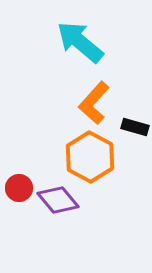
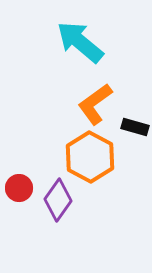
orange L-shape: moved 1 px right, 1 px down; rotated 12 degrees clockwise
purple diamond: rotated 75 degrees clockwise
